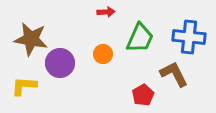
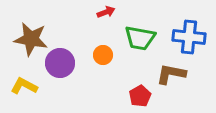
red arrow: rotated 18 degrees counterclockwise
green trapezoid: rotated 76 degrees clockwise
orange circle: moved 1 px down
brown L-shape: moved 3 px left; rotated 52 degrees counterclockwise
yellow L-shape: rotated 24 degrees clockwise
red pentagon: moved 3 px left, 1 px down
